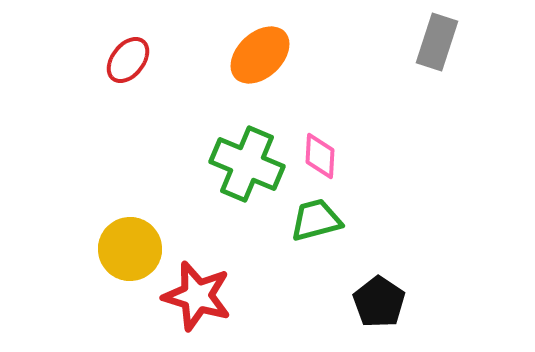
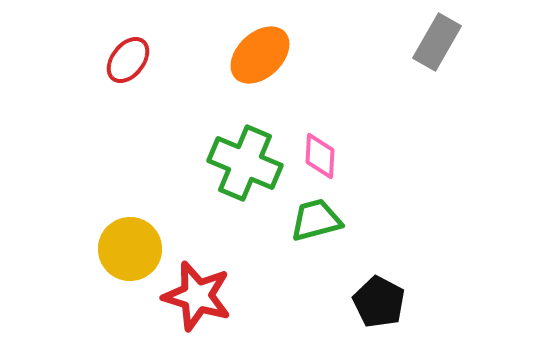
gray rectangle: rotated 12 degrees clockwise
green cross: moved 2 px left, 1 px up
black pentagon: rotated 6 degrees counterclockwise
